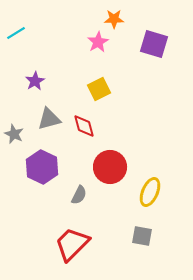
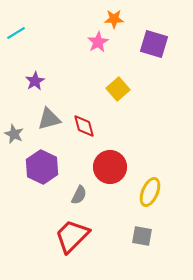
yellow square: moved 19 px right; rotated 15 degrees counterclockwise
red trapezoid: moved 8 px up
